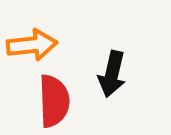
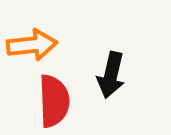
black arrow: moved 1 px left, 1 px down
